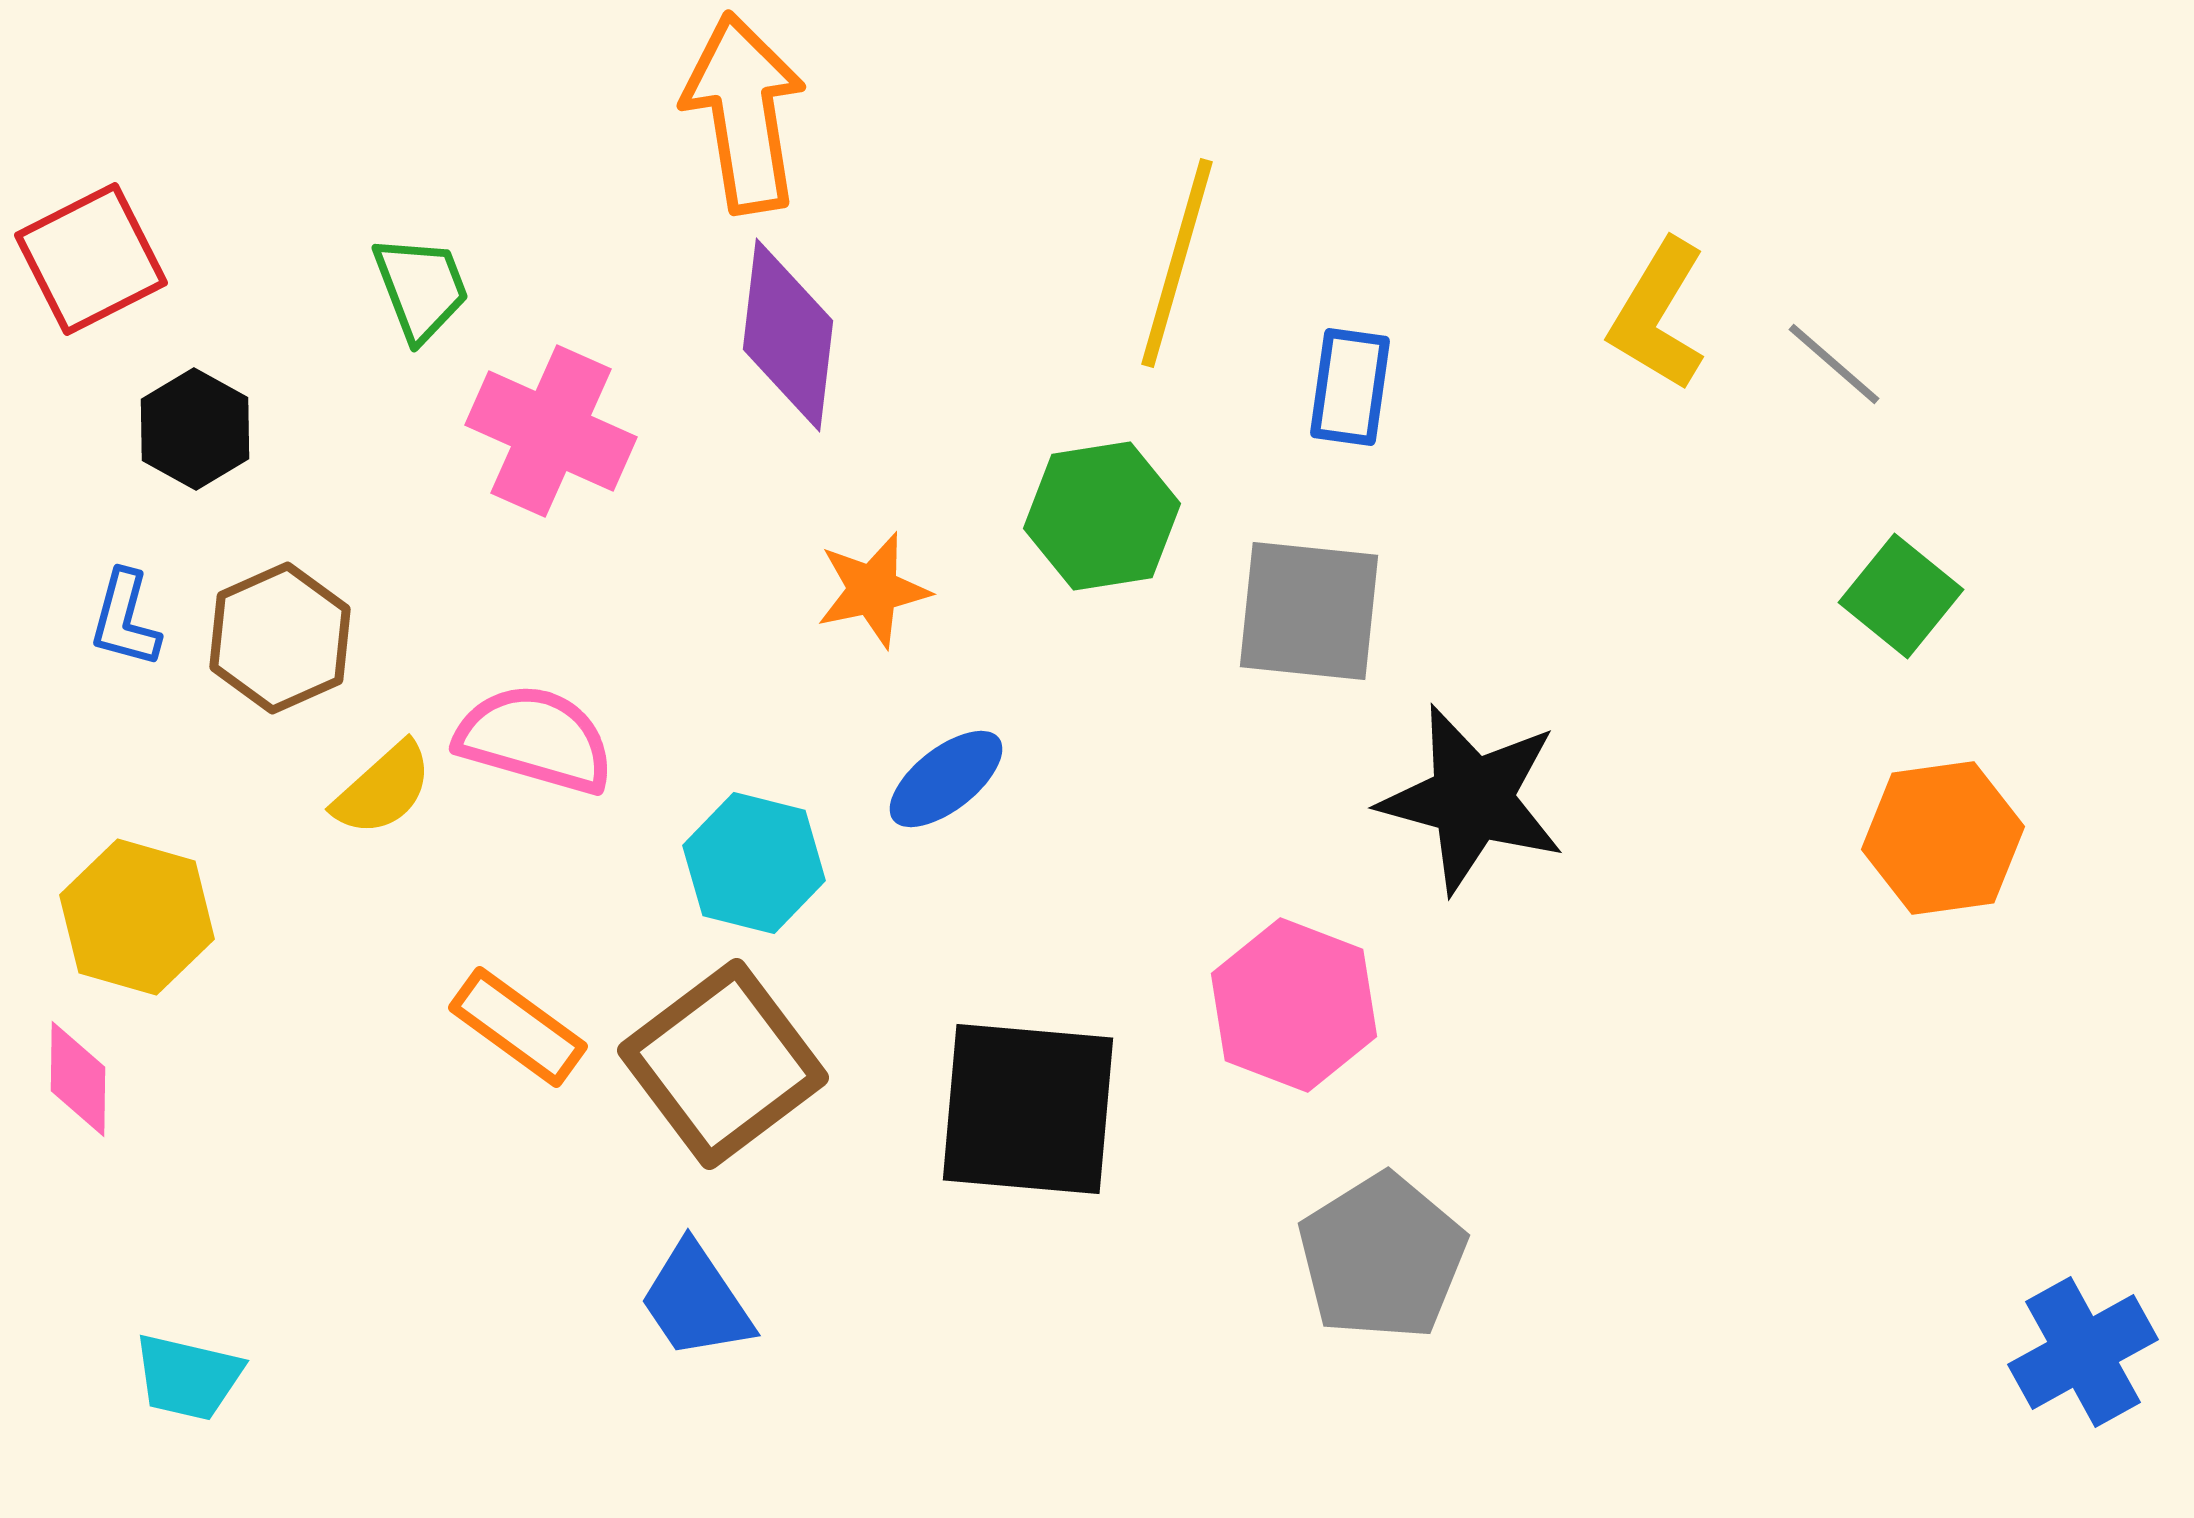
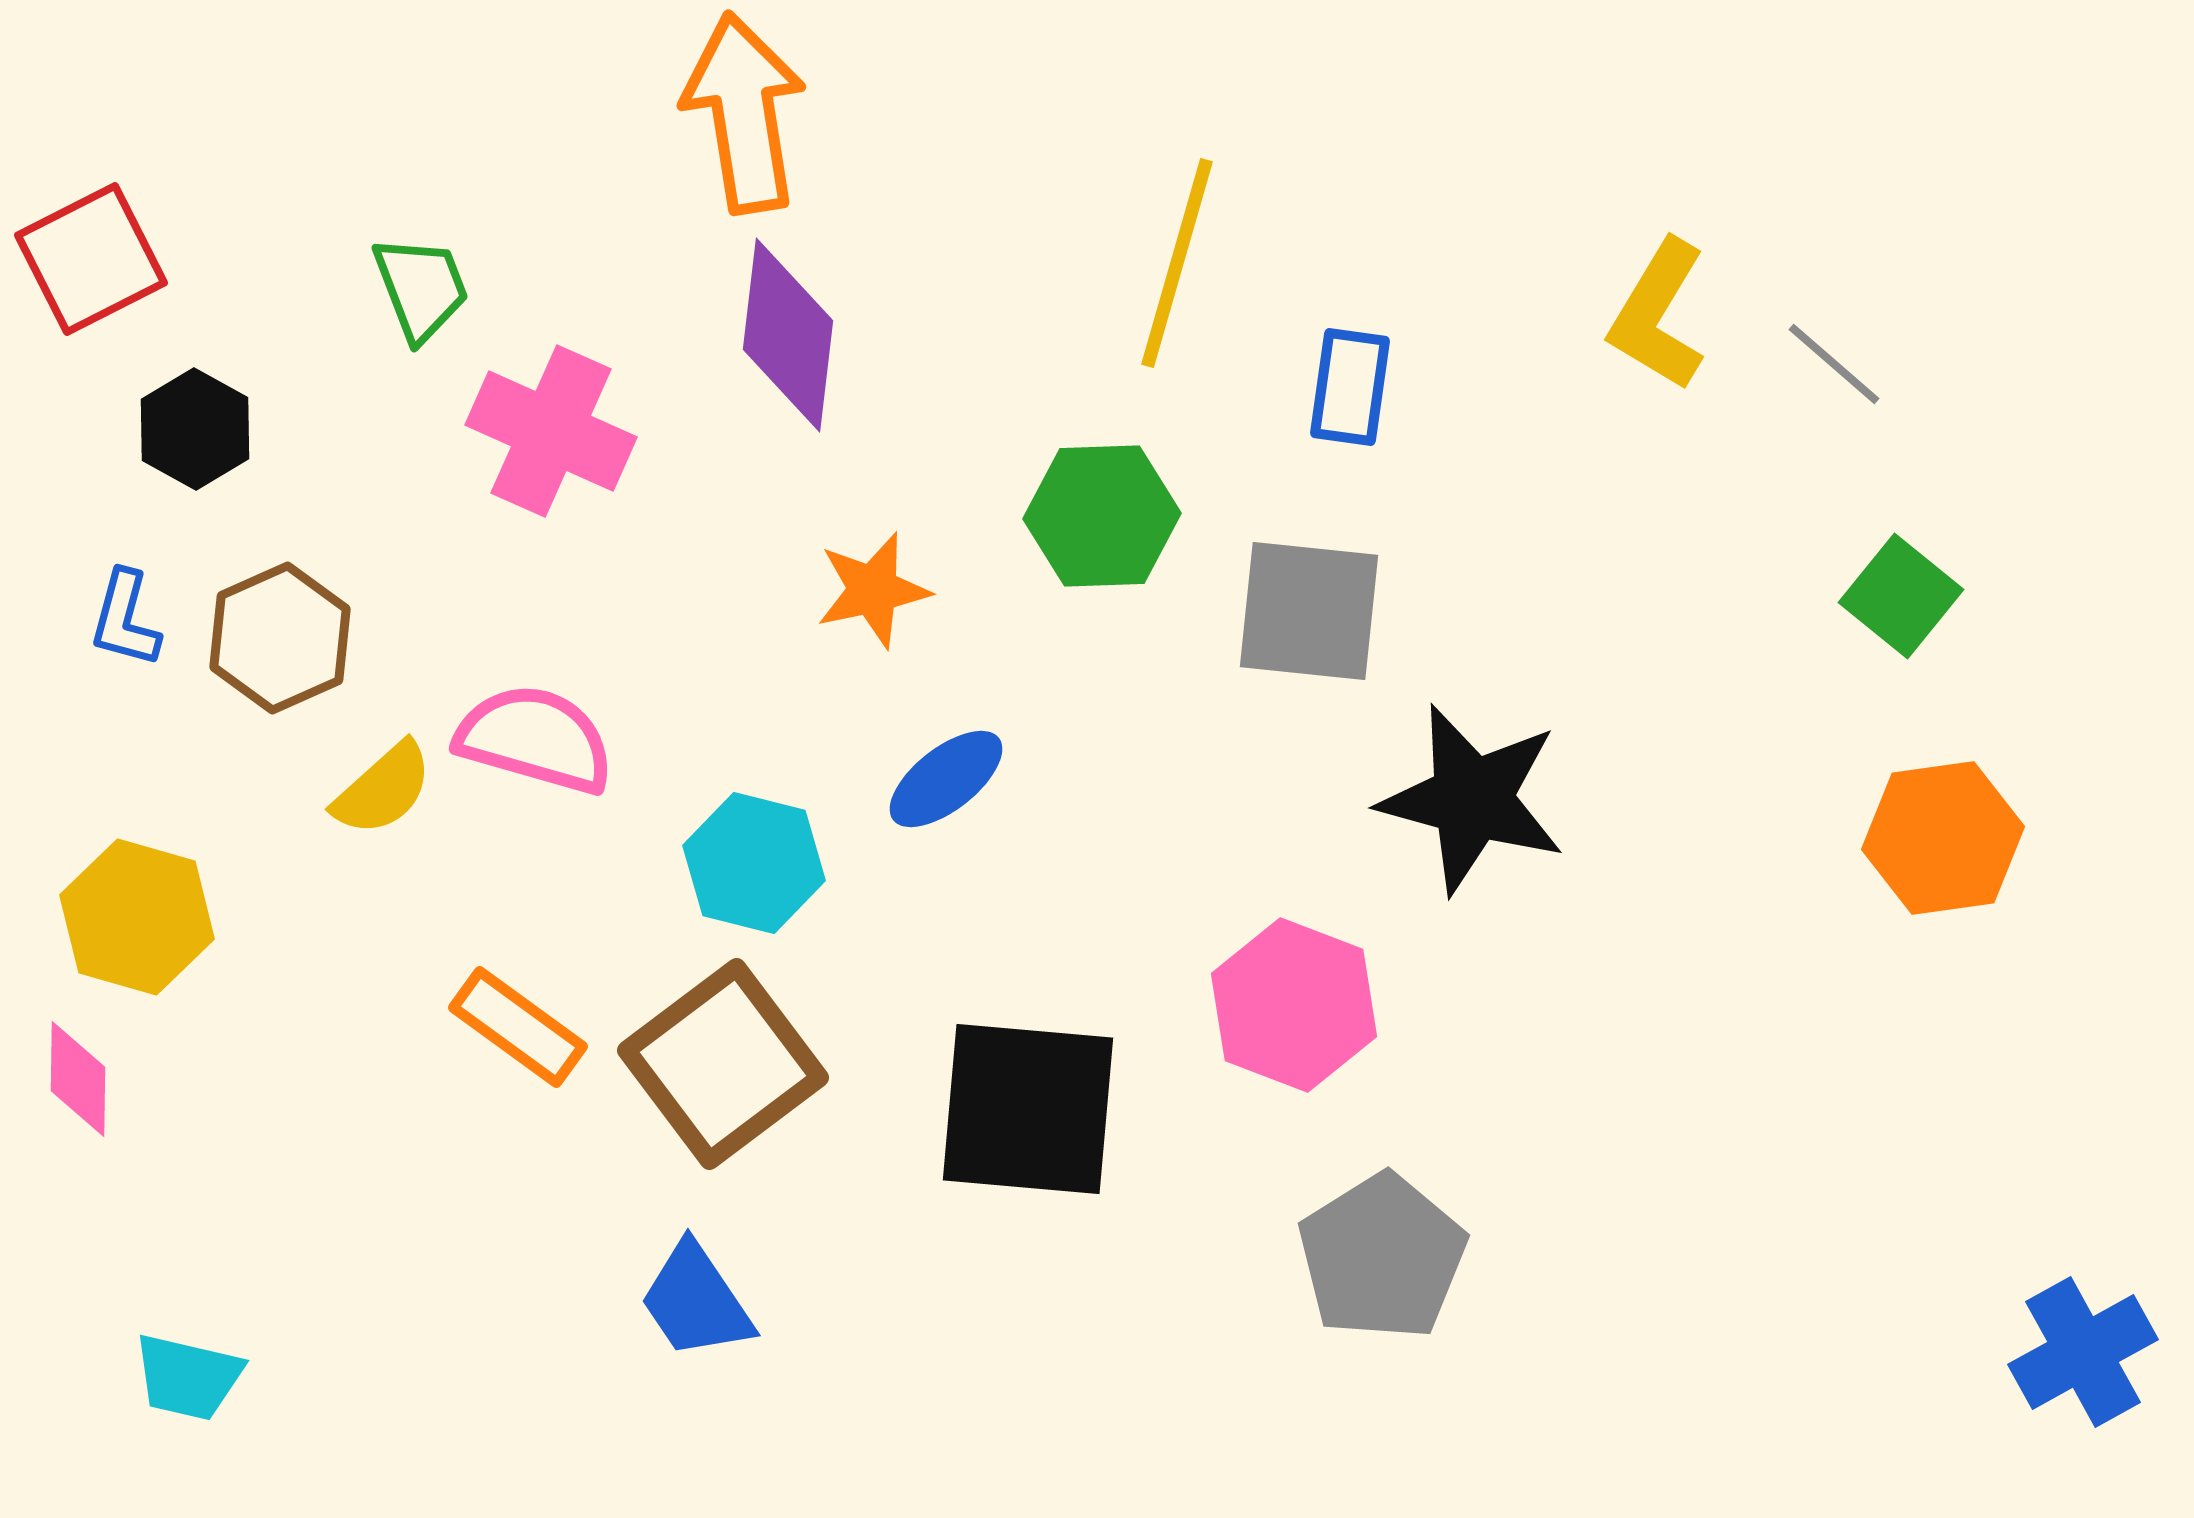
green hexagon: rotated 7 degrees clockwise
